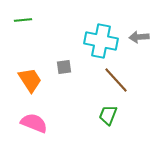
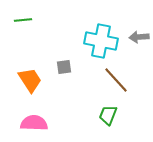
pink semicircle: rotated 20 degrees counterclockwise
